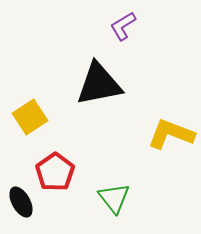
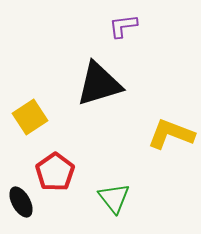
purple L-shape: rotated 24 degrees clockwise
black triangle: rotated 6 degrees counterclockwise
